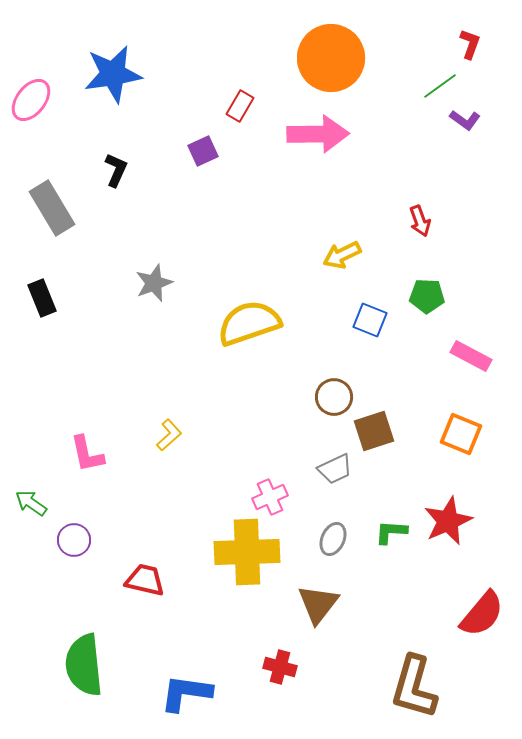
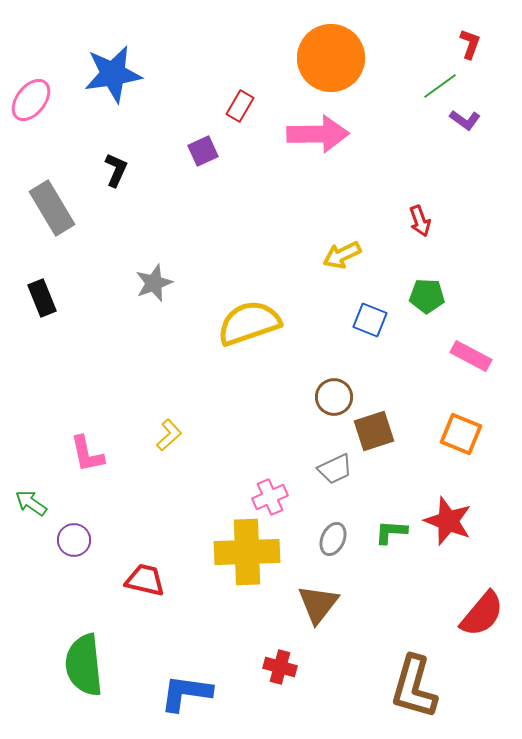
red star: rotated 27 degrees counterclockwise
